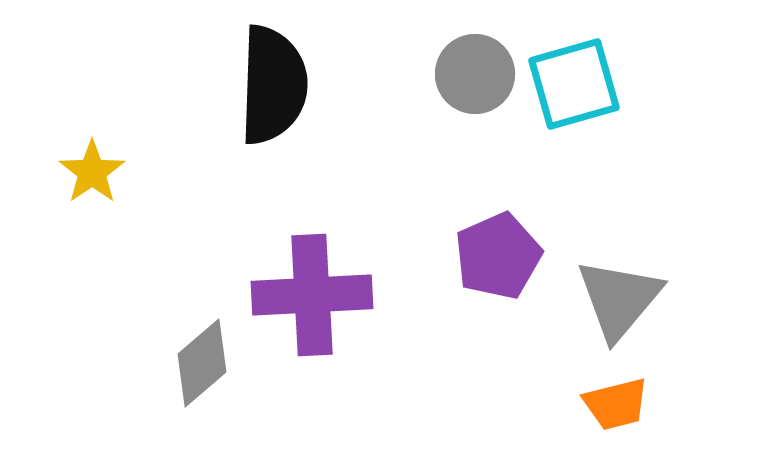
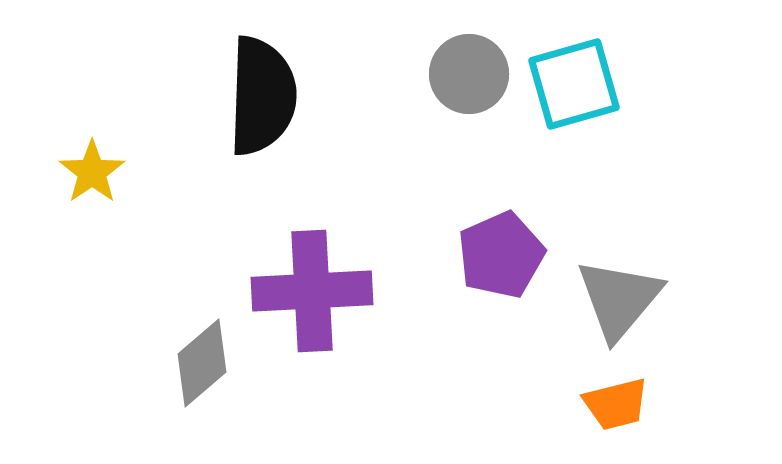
gray circle: moved 6 px left
black semicircle: moved 11 px left, 11 px down
purple pentagon: moved 3 px right, 1 px up
purple cross: moved 4 px up
